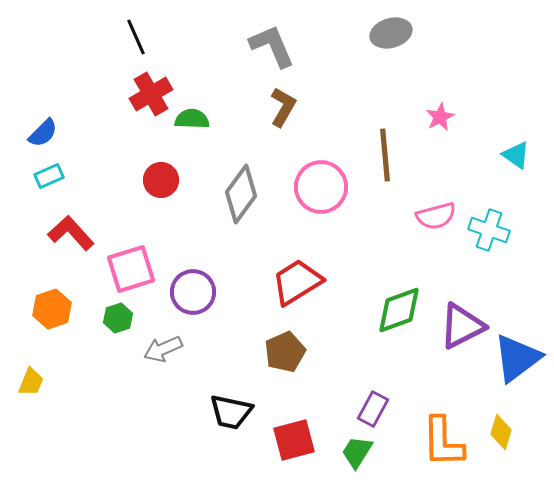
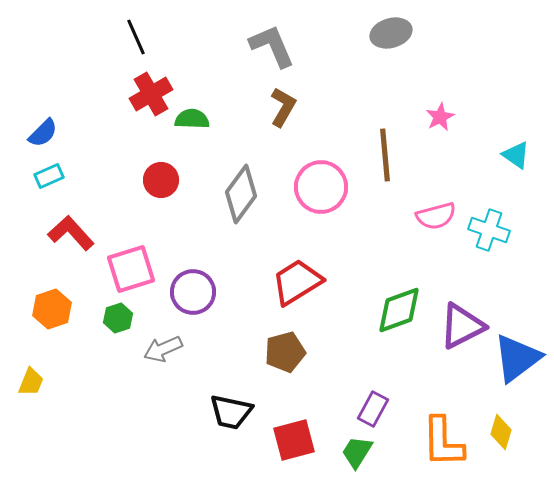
brown pentagon: rotated 9 degrees clockwise
